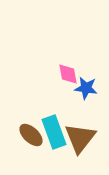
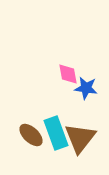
cyan rectangle: moved 2 px right, 1 px down
